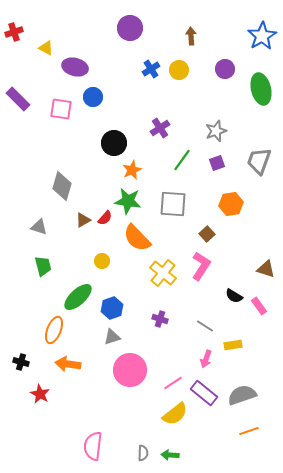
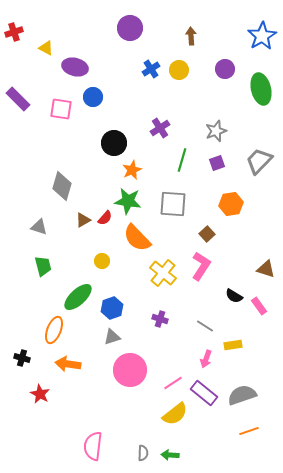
green line at (182, 160): rotated 20 degrees counterclockwise
gray trapezoid at (259, 161): rotated 24 degrees clockwise
black cross at (21, 362): moved 1 px right, 4 px up
